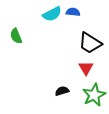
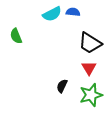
red triangle: moved 3 px right
black semicircle: moved 5 px up; rotated 48 degrees counterclockwise
green star: moved 3 px left; rotated 10 degrees clockwise
